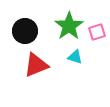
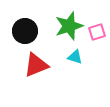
green star: rotated 16 degrees clockwise
